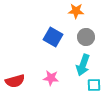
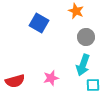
orange star: rotated 21 degrees clockwise
blue square: moved 14 px left, 14 px up
pink star: rotated 21 degrees counterclockwise
cyan square: moved 1 px left
